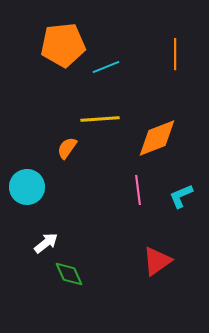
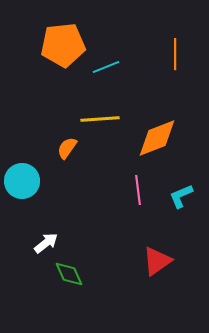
cyan circle: moved 5 px left, 6 px up
